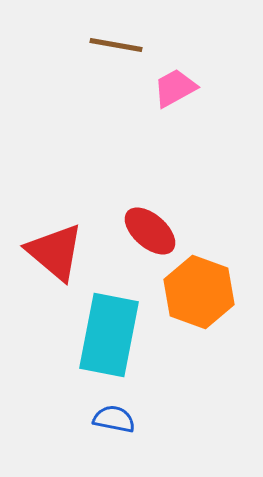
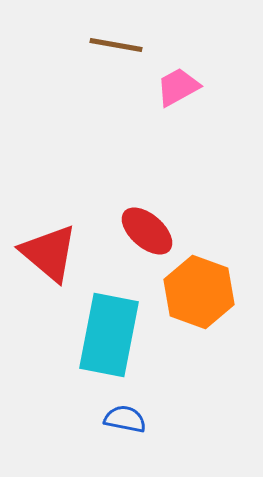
pink trapezoid: moved 3 px right, 1 px up
red ellipse: moved 3 px left
red triangle: moved 6 px left, 1 px down
blue semicircle: moved 11 px right
